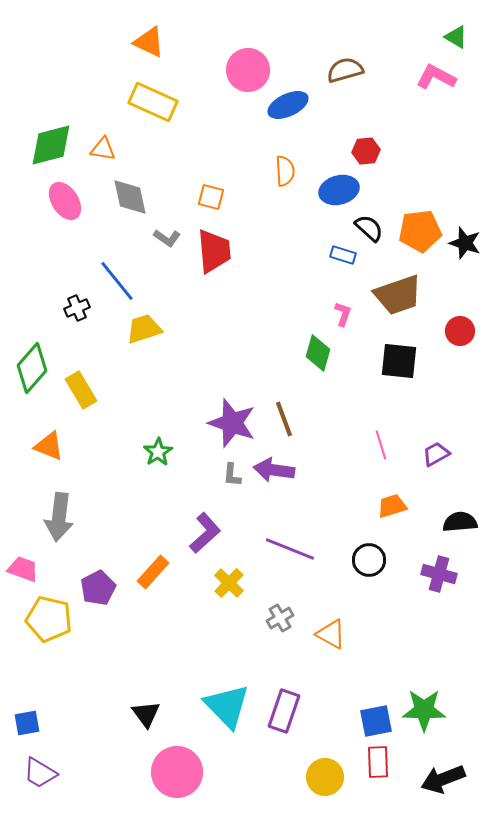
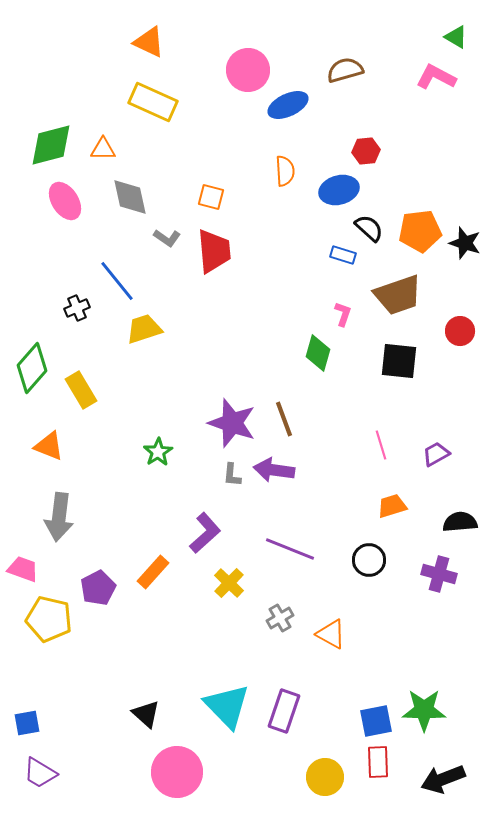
orange triangle at (103, 149): rotated 8 degrees counterclockwise
black triangle at (146, 714): rotated 12 degrees counterclockwise
